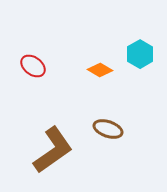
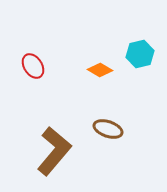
cyan hexagon: rotated 16 degrees clockwise
red ellipse: rotated 20 degrees clockwise
brown L-shape: moved 1 px right, 1 px down; rotated 15 degrees counterclockwise
